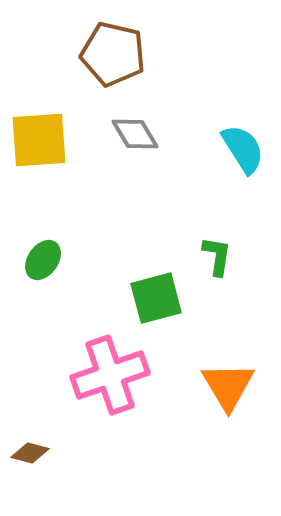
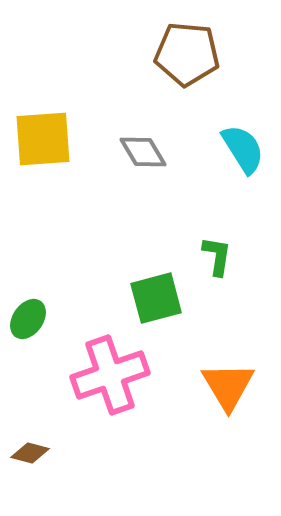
brown pentagon: moved 74 px right; rotated 8 degrees counterclockwise
gray diamond: moved 8 px right, 18 px down
yellow square: moved 4 px right, 1 px up
green ellipse: moved 15 px left, 59 px down
